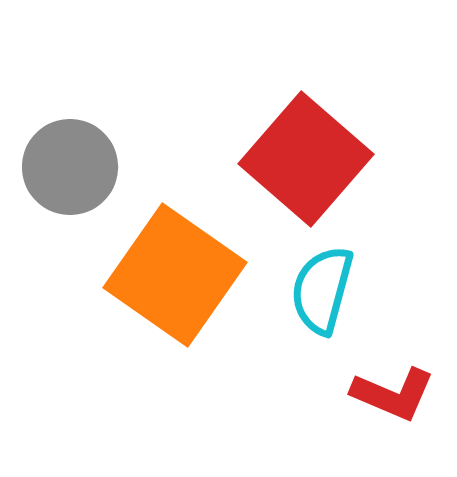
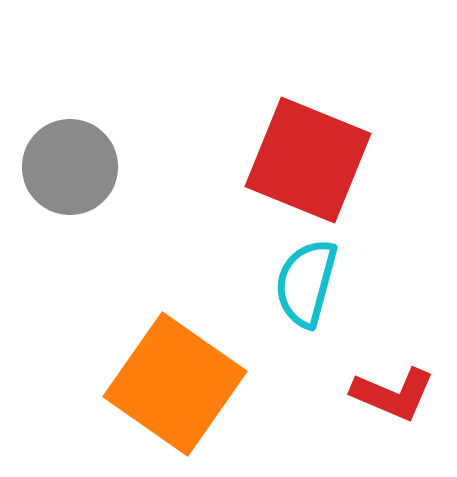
red square: moved 2 px right, 1 px down; rotated 19 degrees counterclockwise
orange square: moved 109 px down
cyan semicircle: moved 16 px left, 7 px up
